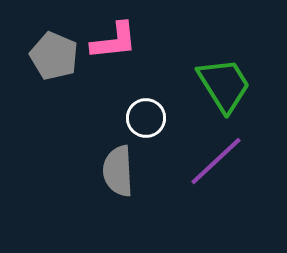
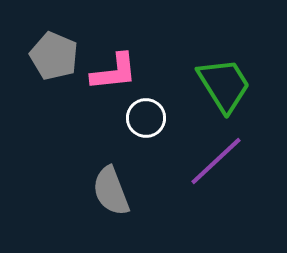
pink L-shape: moved 31 px down
gray semicircle: moved 7 px left, 20 px down; rotated 18 degrees counterclockwise
